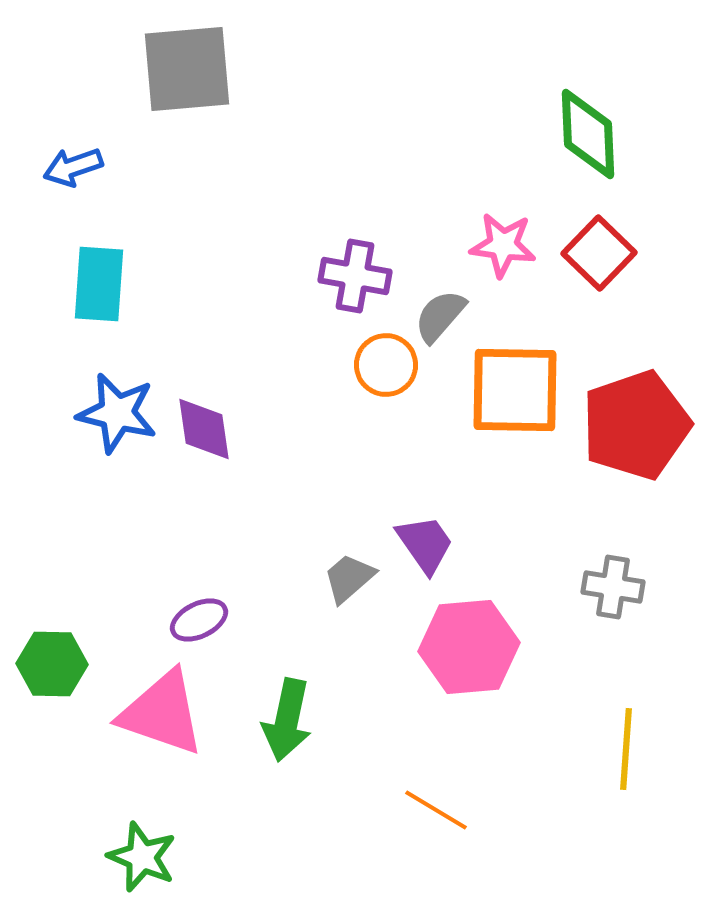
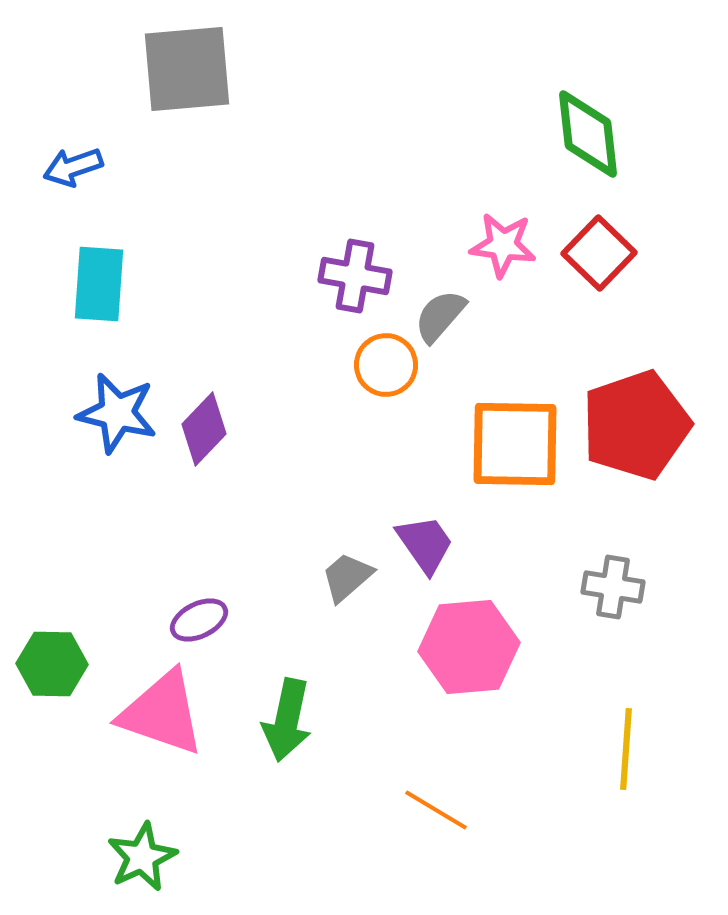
green diamond: rotated 4 degrees counterclockwise
orange square: moved 54 px down
purple diamond: rotated 52 degrees clockwise
gray trapezoid: moved 2 px left, 1 px up
green star: rotated 24 degrees clockwise
